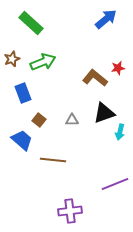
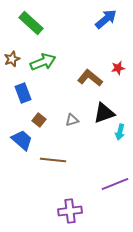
brown L-shape: moved 5 px left
gray triangle: rotated 16 degrees counterclockwise
